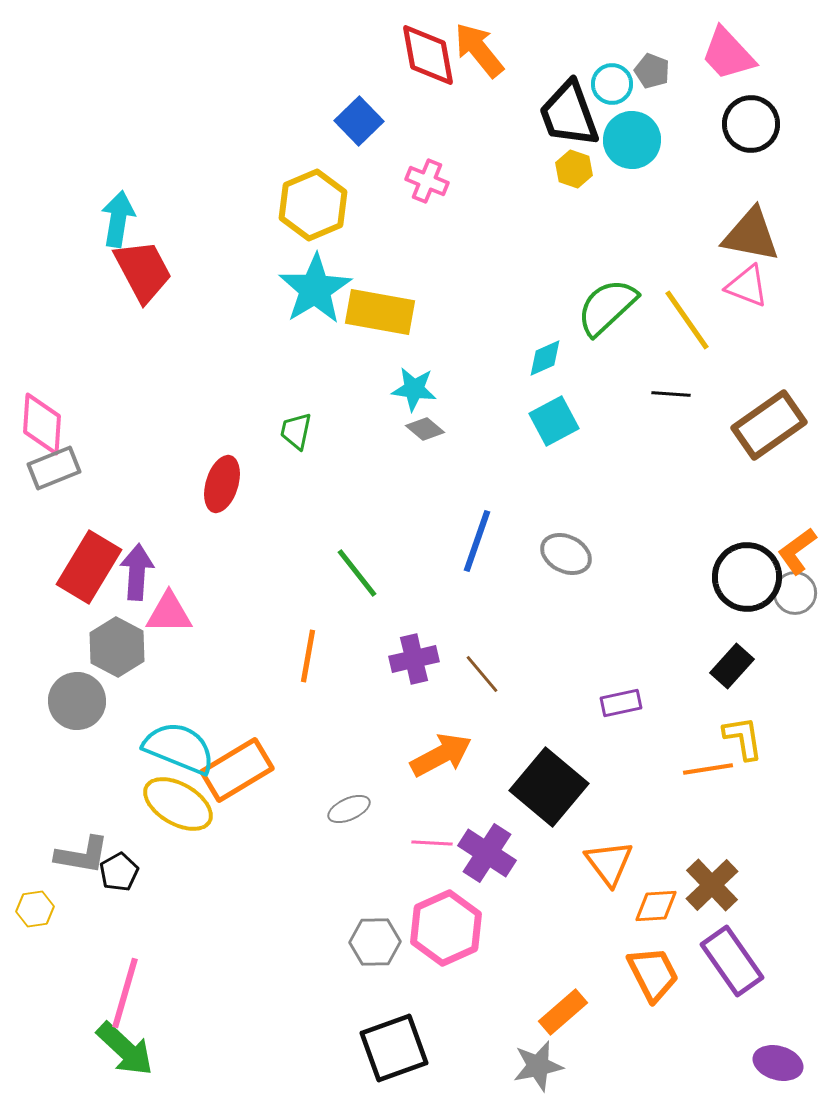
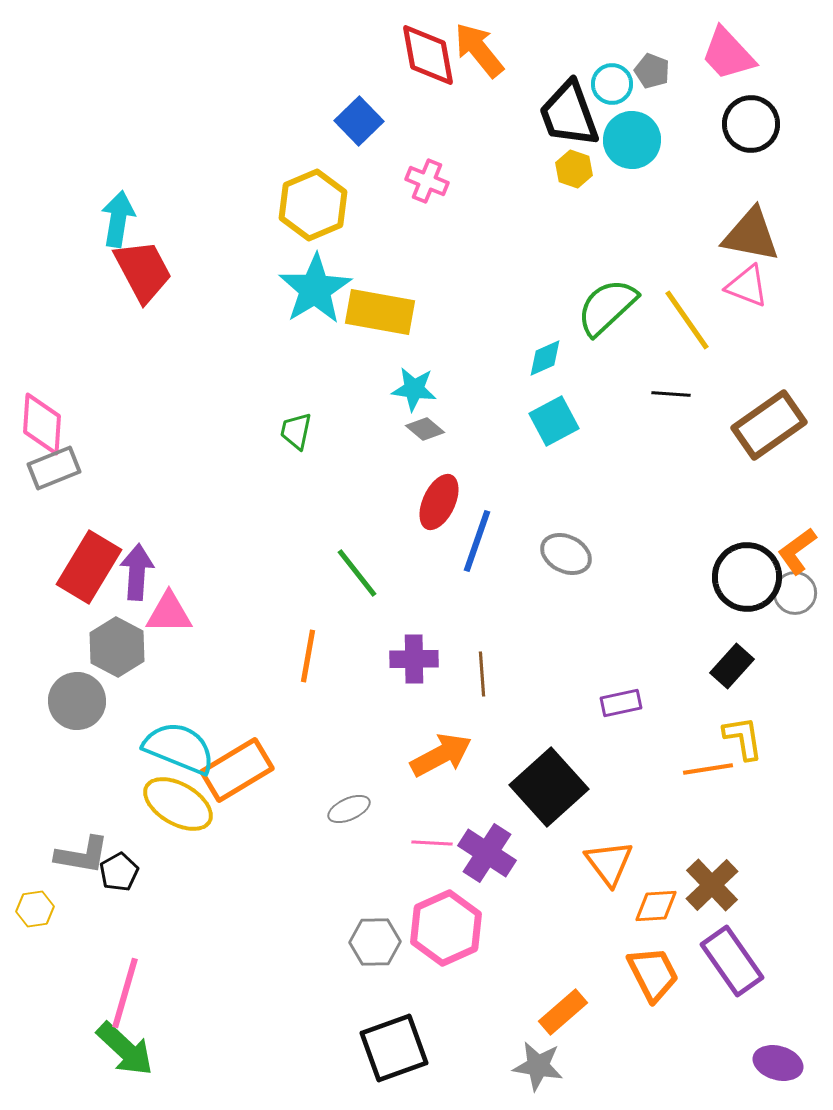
red ellipse at (222, 484): moved 217 px right, 18 px down; rotated 8 degrees clockwise
purple cross at (414, 659): rotated 12 degrees clockwise
brown line at (482, 674): rotated 36 degrees clockwise
black square at (549, 787): rotated 8 degrees clockwise
gray star at (538, 1066): rotated 21 degrees clockwise
